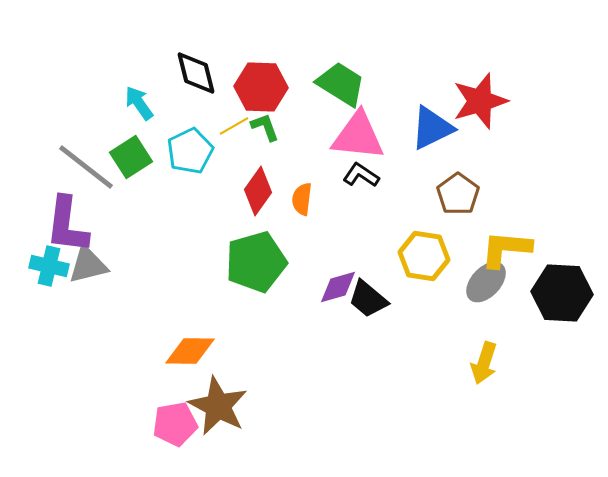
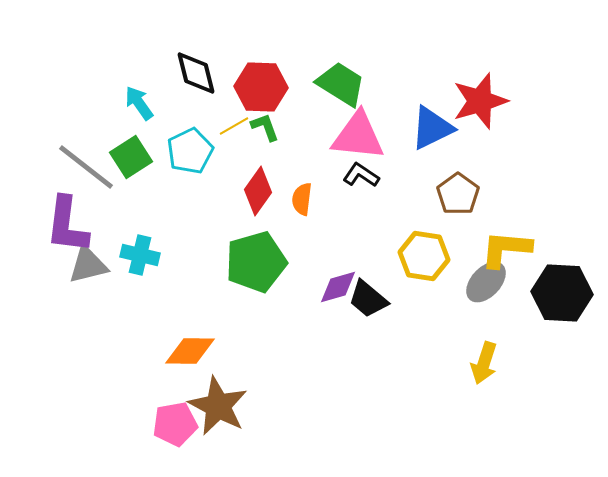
cyan cross: moved 91 px right, 11 px up
